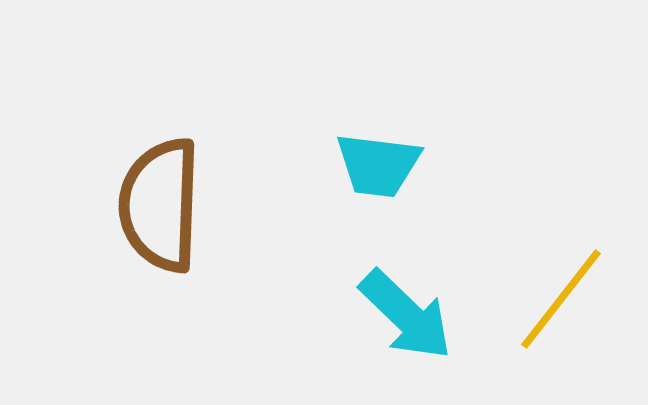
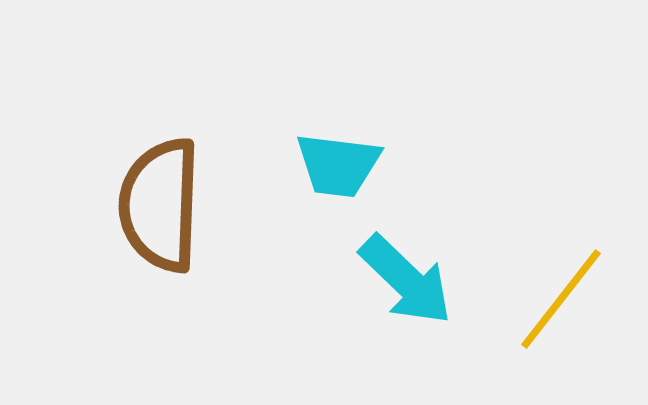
cyan trapezoid: moved 40 px left
cyan arrow: moved 35 px up
